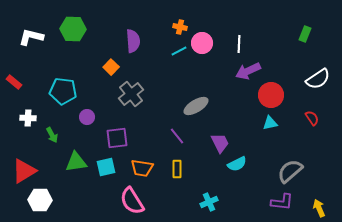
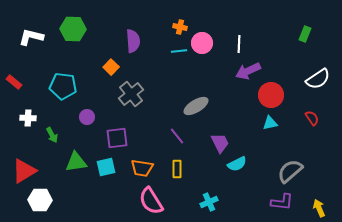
cyan line: rotated 21 degrees clockwise
cyan pentagon: moved 5 px up
pink semicircle: moved 19 px right
